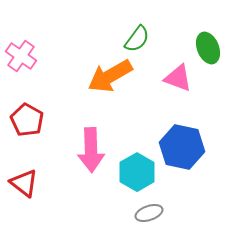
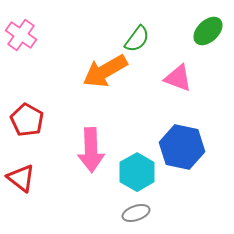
green ellipse: moved 17 px up; rotated 68 degrees clockwise
pink cross: moved 21 px up
orange arrow: moved 5 px left, 5 px up
red triangle: moved 3 px left, 5 px up
gray ellipse: moved 13 px left
